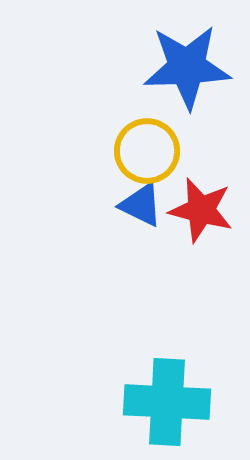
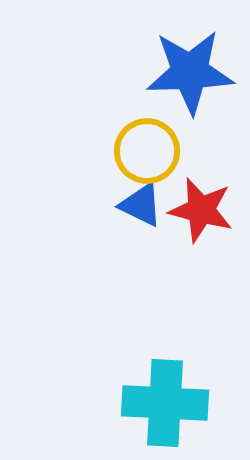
blue star: moved 3 px right, 5 px down
cyan cross: moved 2 px left, 1 px down
